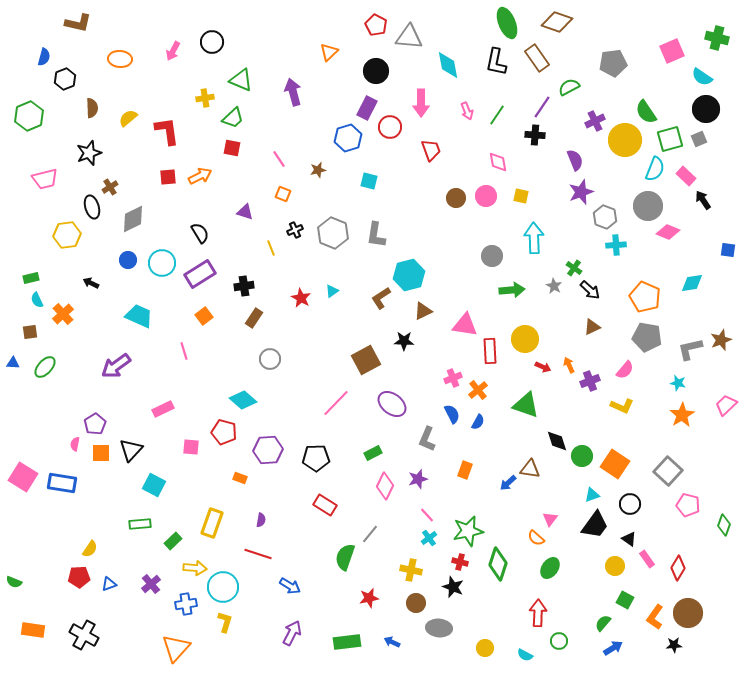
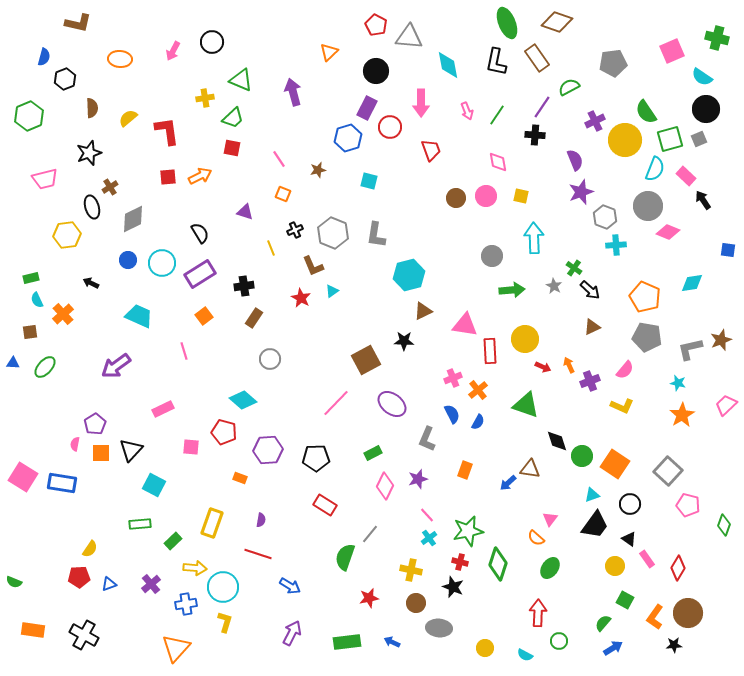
brown L-shape at (381, 298): moved 68 px left, 32 px up; rotated 80 degrees counterclockwise
